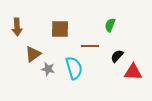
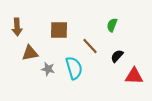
green semicircle: moved 2 px right
brown square: moved 1 px left, 1 px down
brown line: rotated 48 degrees clockwise
brown triangle: moved 3 px left, 1 px up; rotated 24 degrees clockwise
red triangle: moved 1 px right, 4 px down
